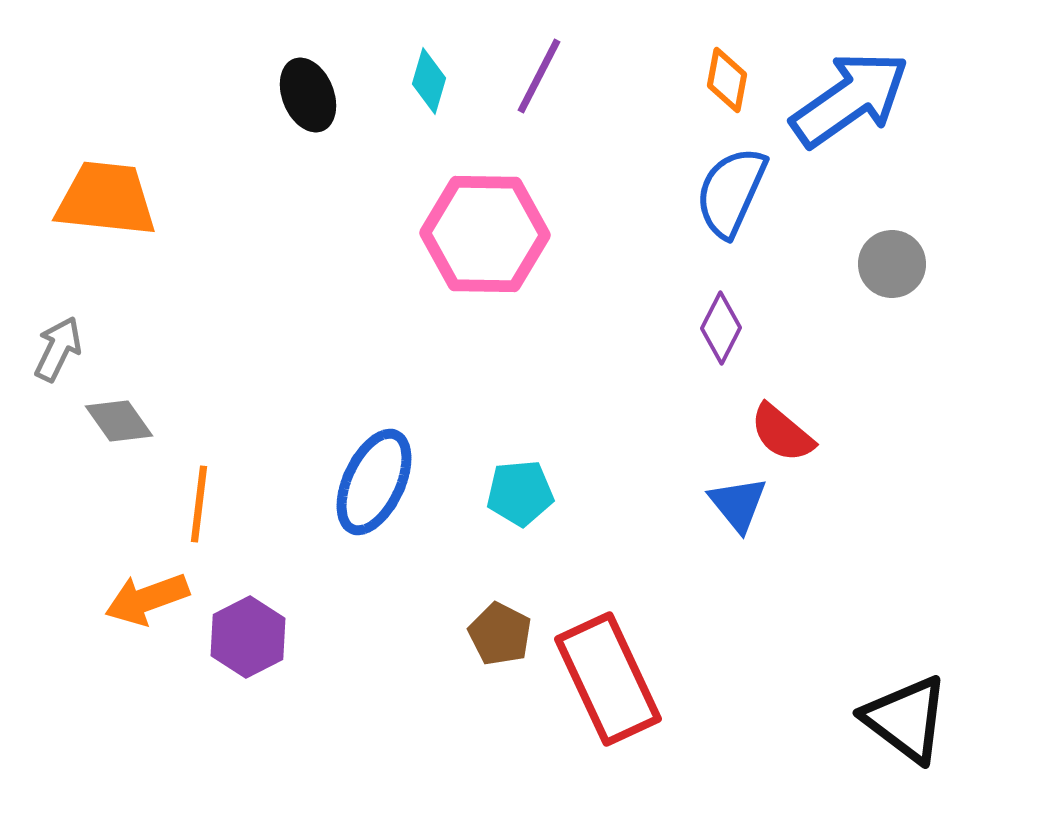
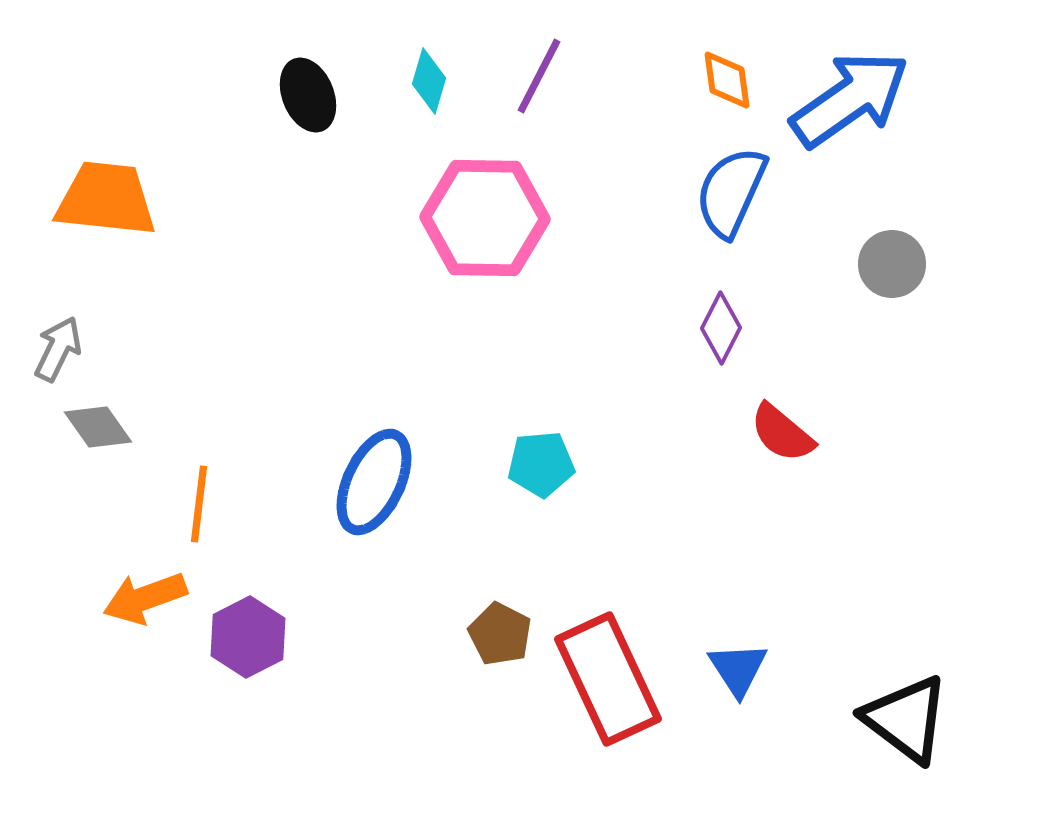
orange diamond: rotated 18 degrees counterclockwise
pink hexagon: moved 16 px up
gray diamond: moved 21 px left, 6 px down
cyan pentagon: moved 21 px right, 29 px up
blue triangle: moved 165 px down; rotated 6 degrees clockwise
orange arrow: moved 2 px left, 1 px up
